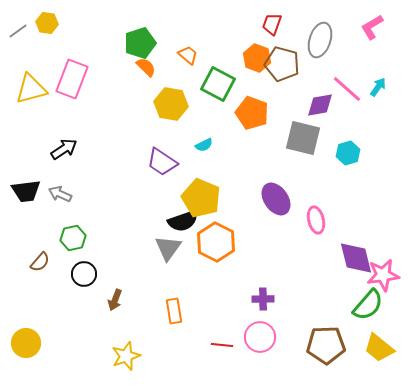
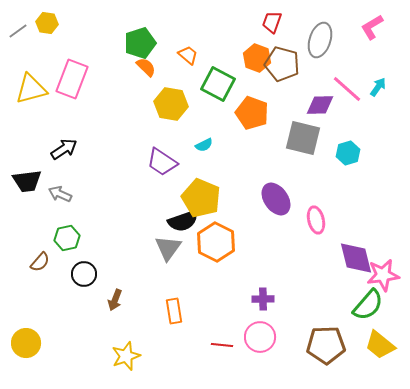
red trapezoid at (272, 24): moved 2 px up
purple diamond at (320, 105): rotated 8 degrees clockwise
black trapezoid at (26, 191): moved 1 px right, 10 px up
green hexagon at (73, 238): moved 6 px left
yellow trapezoid at (379, 348): moved 1 px right, 3 px up
